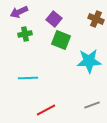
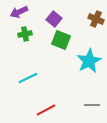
cyan star: rotated 25 degrees counterclockwise
cyan line: rotated 24 degrees counterclockwise
gray line: rotated 21 degrees clockwise
